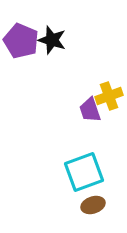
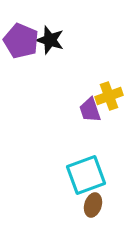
black star: moved 2 px left
cyan square: moved 2 px right, 3 px down
brown ellipse: rotated 55 degrees counterclockwise
